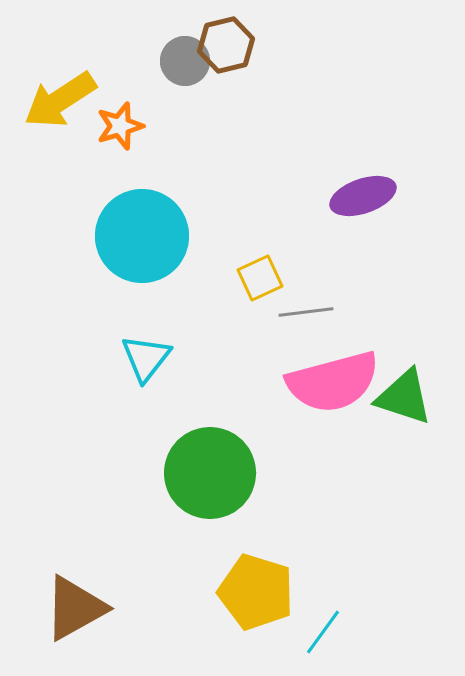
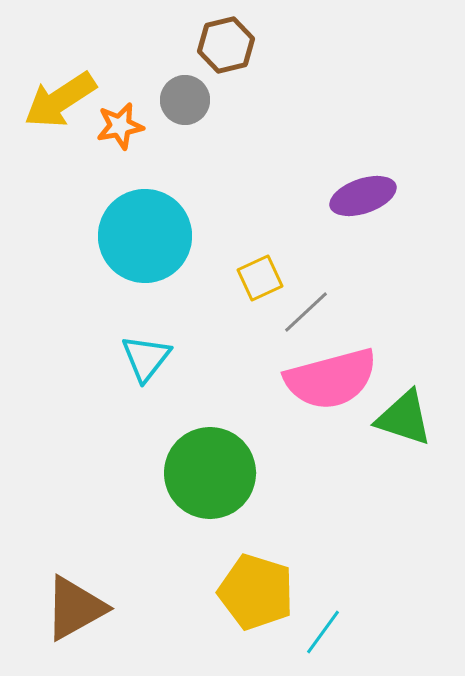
gray circle: moved 39 px down
orange star: rotated 6 degrees clockwise
cyan circle: moved 3 px right
gray line: rotated 36 degrees counterclockwise
pink semicircle: moved 2 px left, 3 px up
green triangle: moved 21 px down
